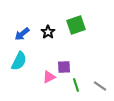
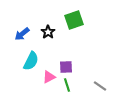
green square: moved 2 px left, 5 px up
cyan semicircle: moved 12 px right
purple square: moved 2 px right
green line: moved 9 px left
